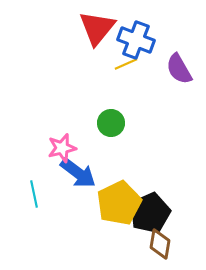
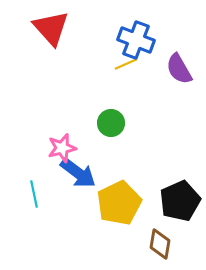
red triangle: moved 46 px left; rotated 21 degrees counterclockwise
black pentagon: moved 30 px right, 12 px up
